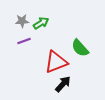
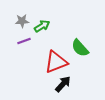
green arrow: moved 1 px right, 3 px down
